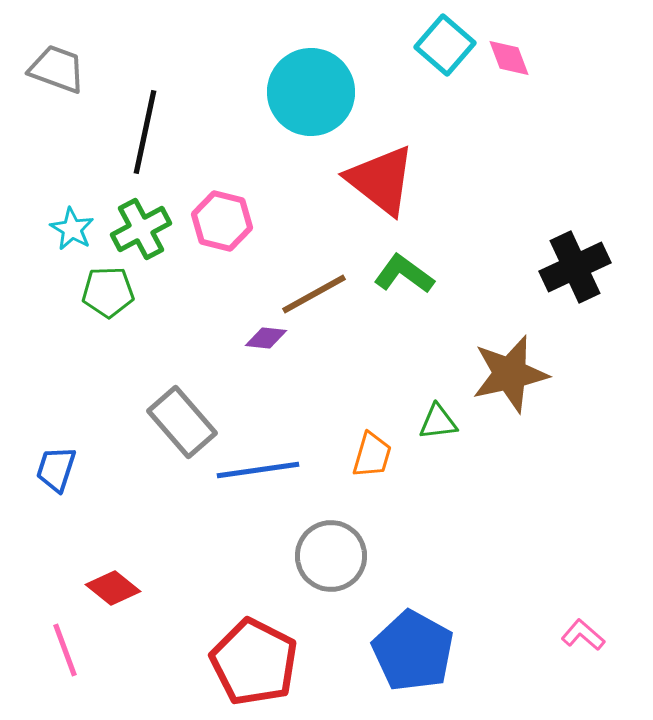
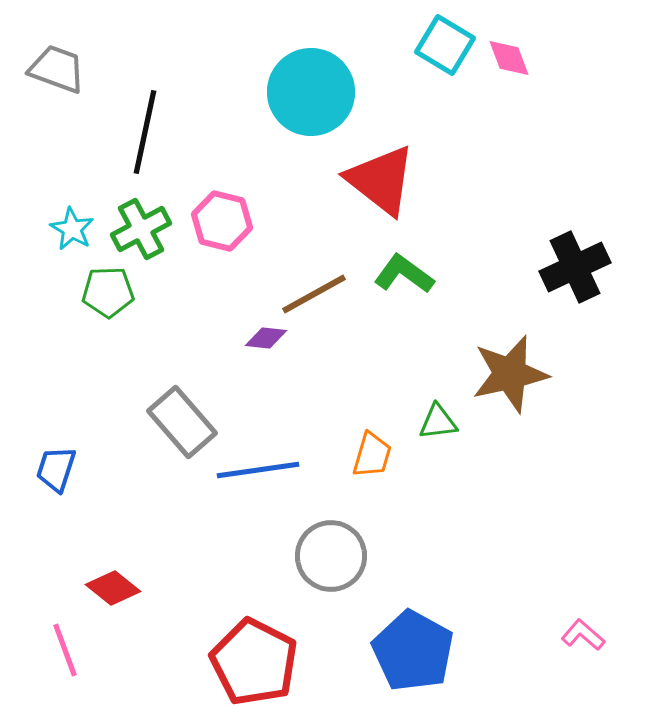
cyan square: rotated 10 degrees counterclockwise
